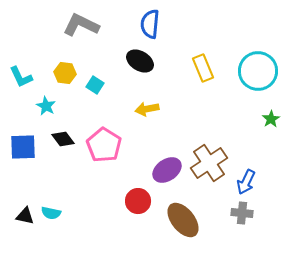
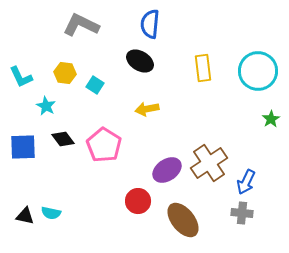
yellow rectangle: rotated 16 degrees clockwise
